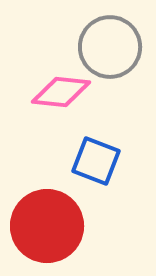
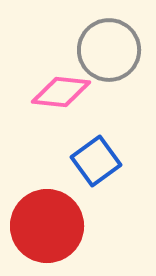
gray circle: moved 1 px left, 3 px down
blue square: rotated 33 degrees clockwise
